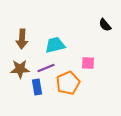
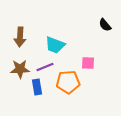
brown arrow: moved 2 px left, 2 px up
cyan trapezoid: rotated 145 degrees counterclockwise
purple line: moved 1 px left, 1 px up
orange pentagon: moved 1 px up; rotated 20 degrees clockwise
